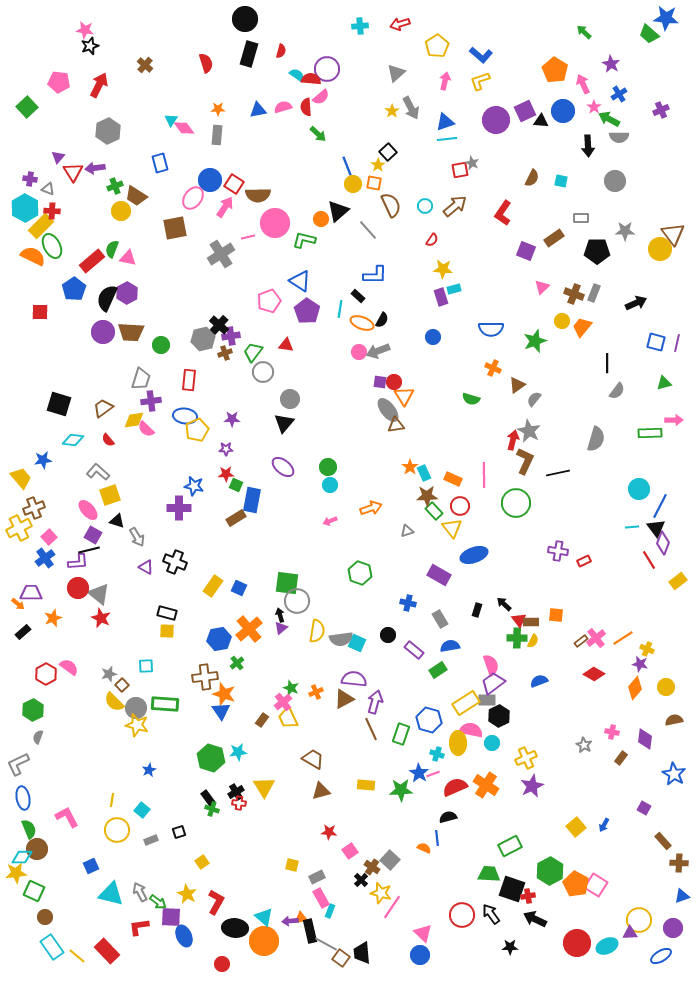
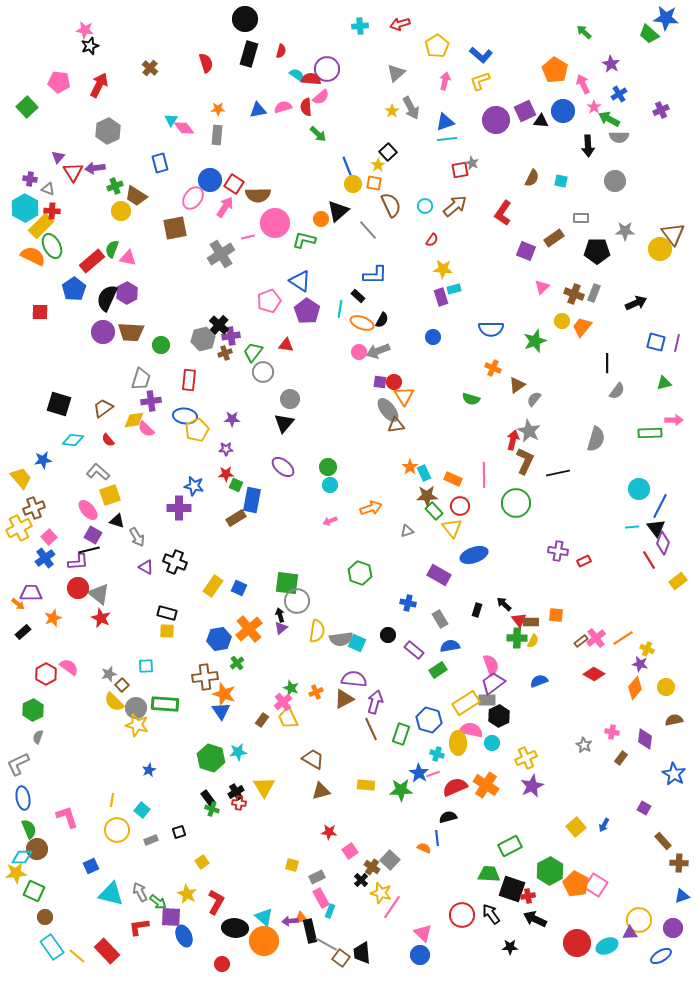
brown cross at (145, 65): moved 5 px right, 3 px down
pink L-shape at (67, 817): rotated 10 degrees clockwise
